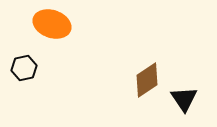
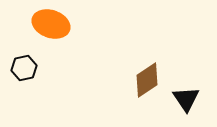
orange ellipse: moved 1 px left
black triangle: moved 2 px right
